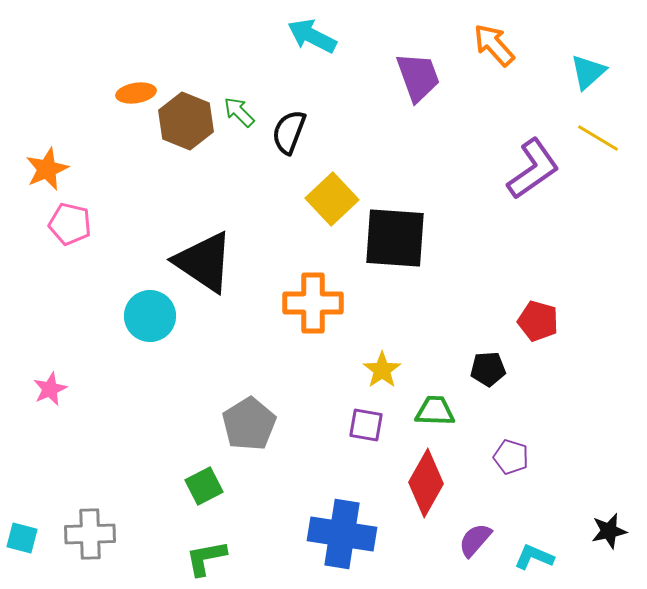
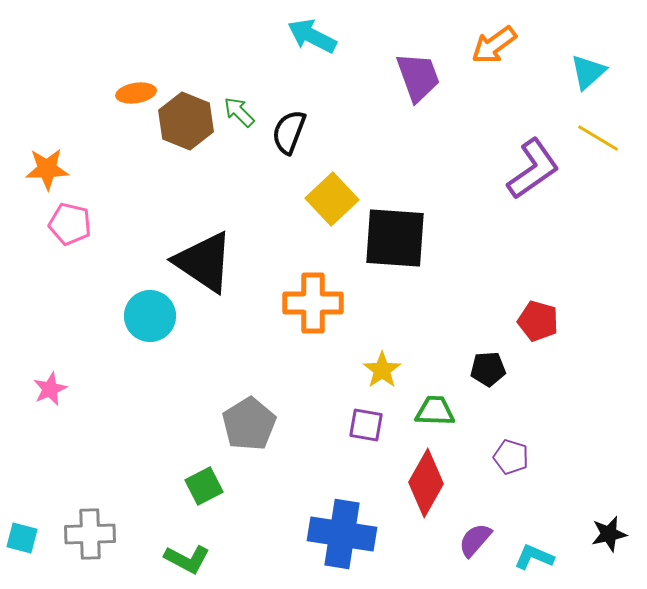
orange arrow: rotated 84 degrees counterclockwise
orange star: rotated 21 degrees clockwise
black star: moved 3 px down
green L-shape: moved 19 px left, 1 px down; rotated 141 degrees counterclockwise
